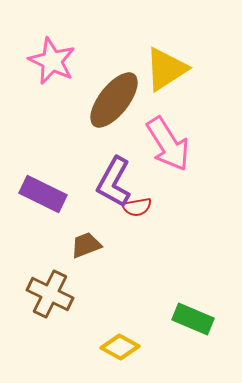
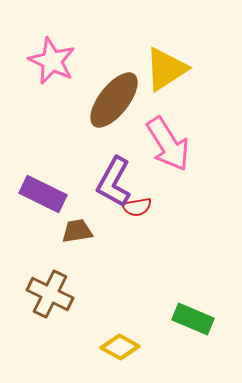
brown trapezoid: moved 9 px left, 14 px up; rotated 12 degrees clockwise
